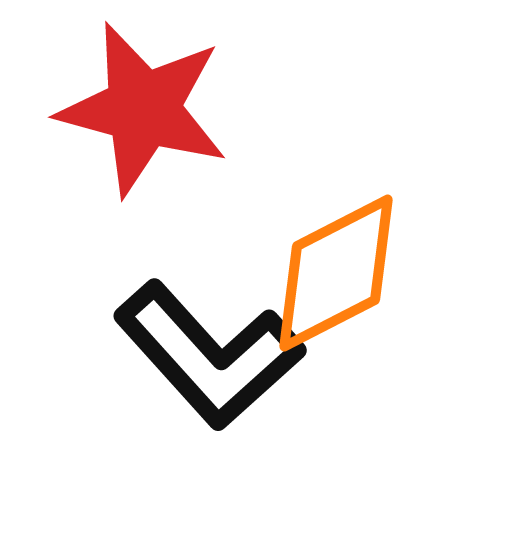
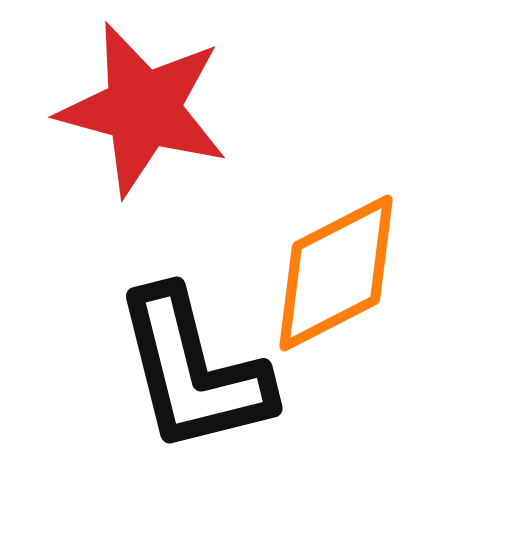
black L-shape: moved 16 px left, 16 px down; rotated 28 degrees clockwise
